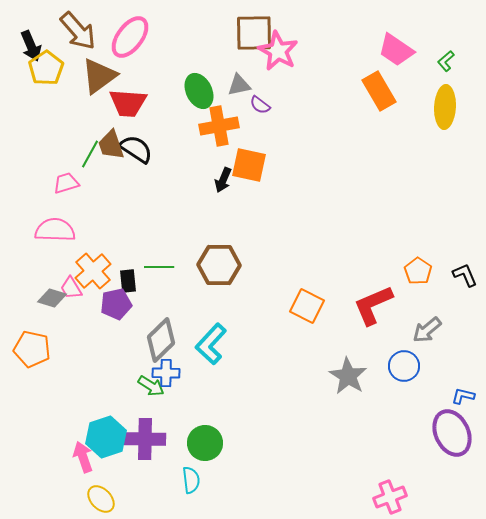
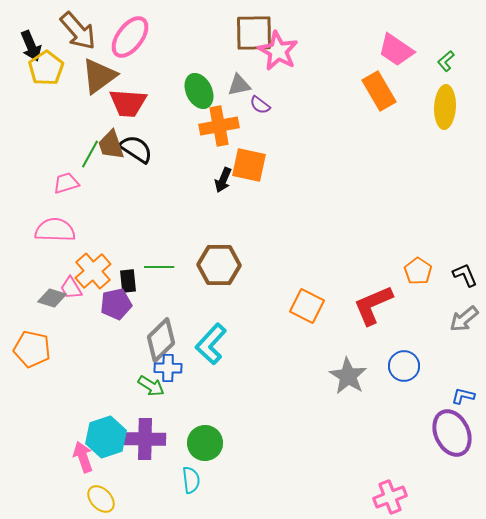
gray arrow at (427, 330): moved 37 px right, 11 px up
blue cross at (166, 373): moved 2 px right, 5 px up
